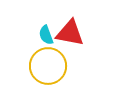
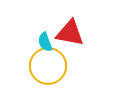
cyan semicircle: moved 1 px left, 7 px down
